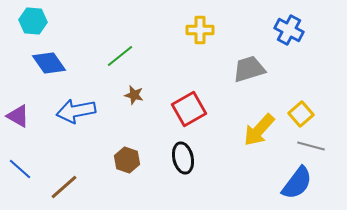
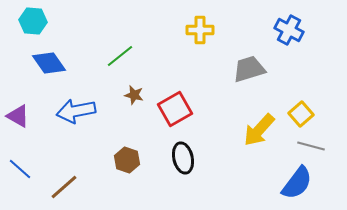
red square: moved 14 px left
